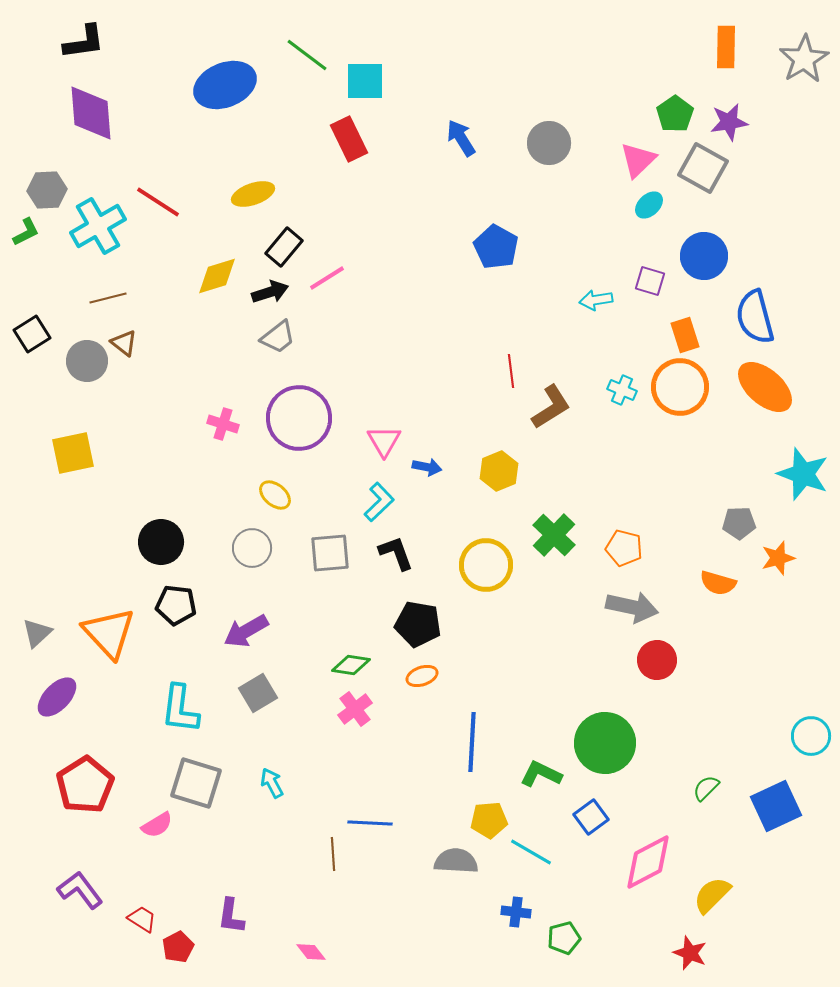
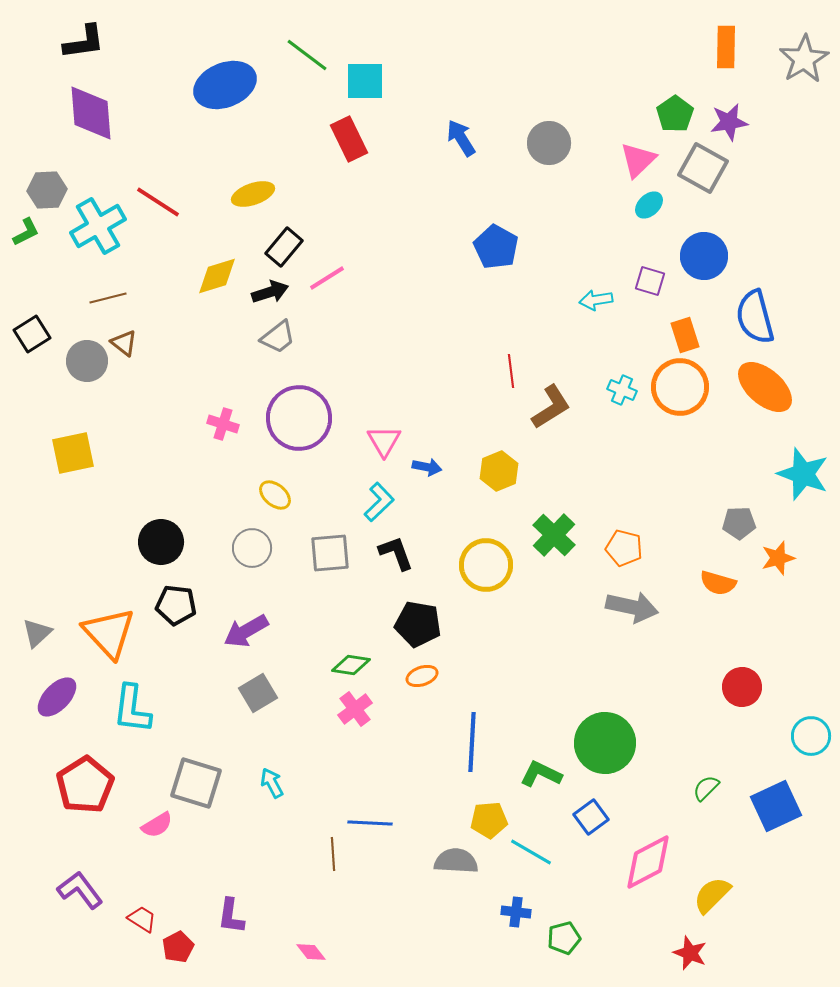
red circle at (657, 660): moved 85 px right, 27 px down
cyan L-shape at (180, 709): moved 48 px left
